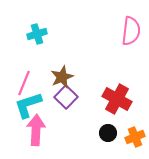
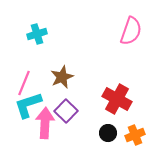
pink semicircle: rotated 12 degrees clockwise
purple square: moved 14 px down
pink arrow: moved 9 px right, 7 px up
orange cross: moved 2 px up
